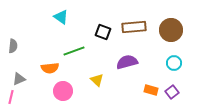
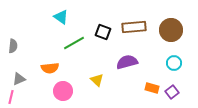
green line: moved 8 px up; rotated 10 degrees counterclockwise
orange rectangle: moved 1 px right, 2 px up
